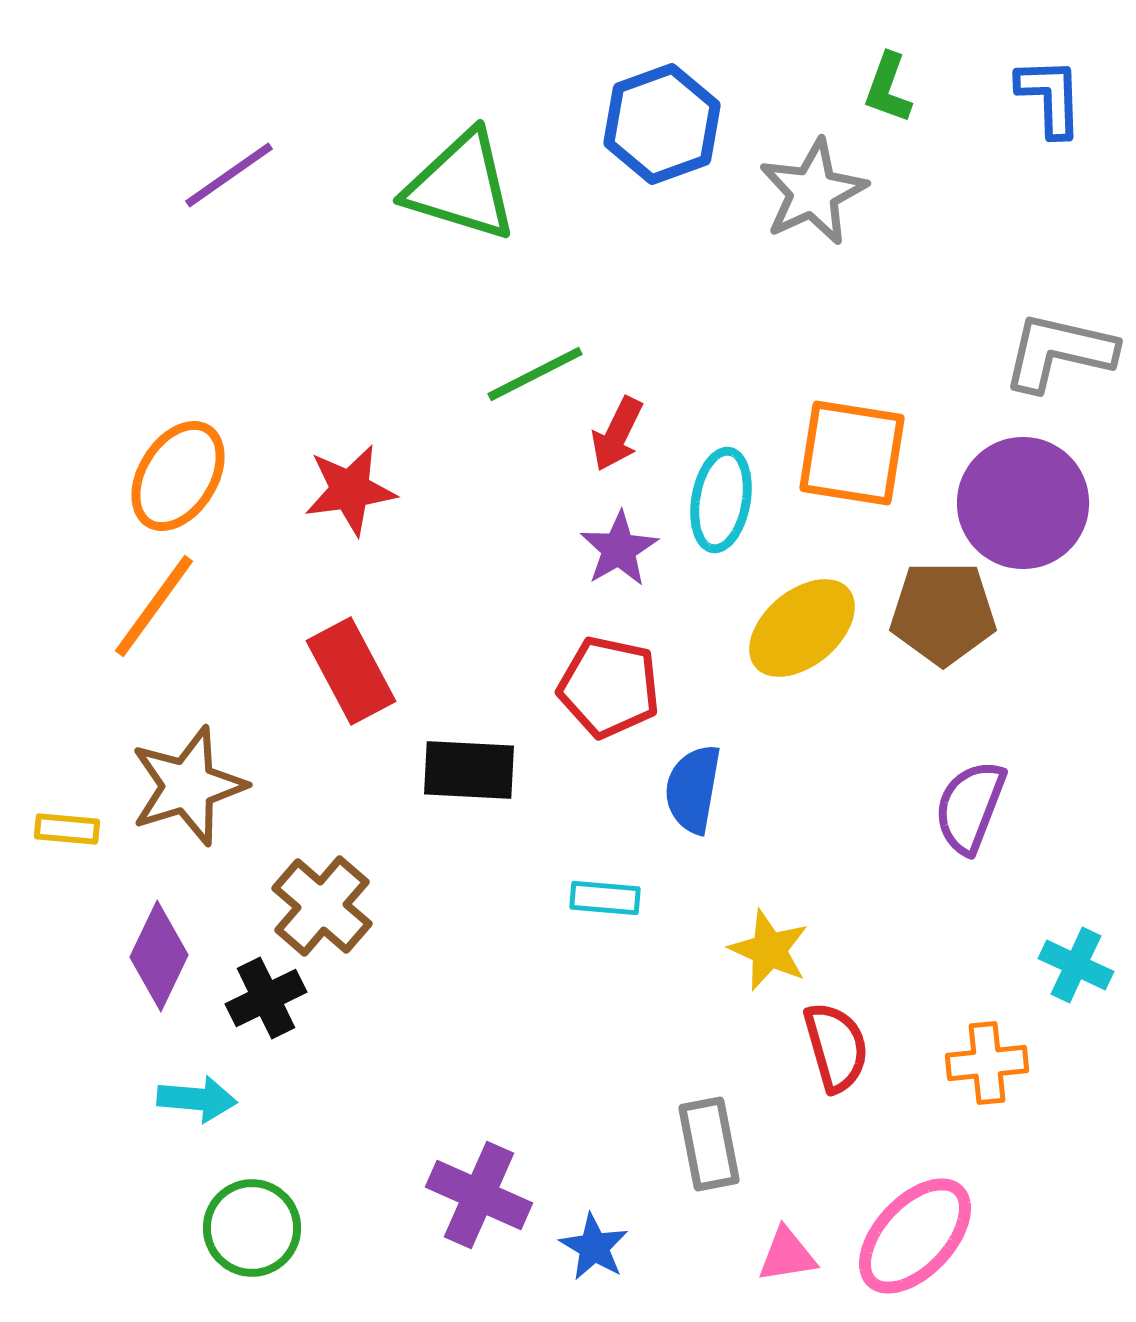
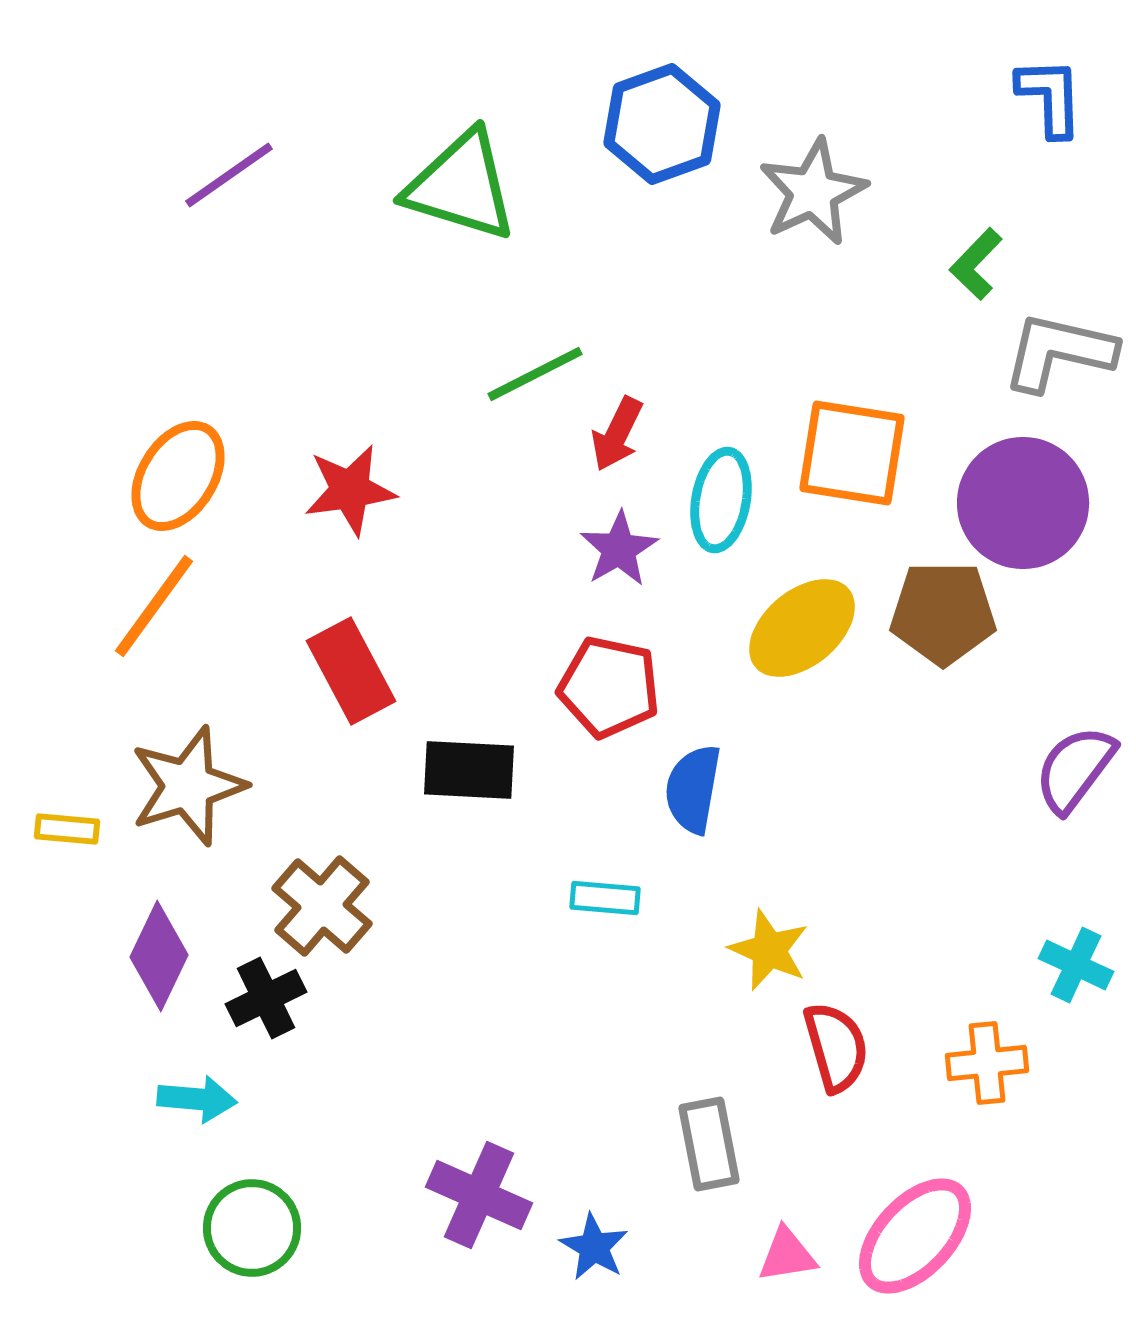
green L-shape: moved 88 px right, 176 px down; rotated 24 degrees clockwise
purple semicircle: moved 105 px right, 38 px up; rotated 16 degrees clockwise
